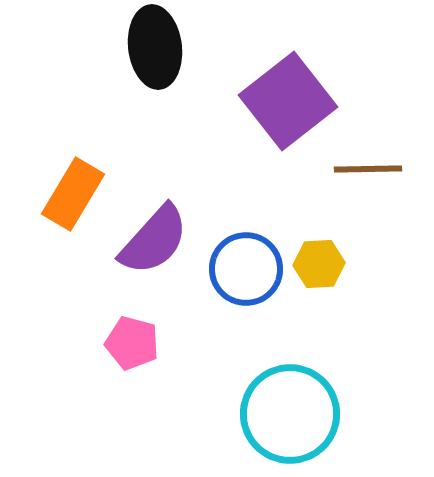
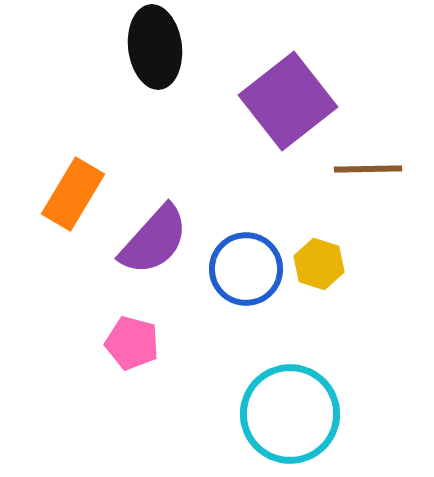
yellow hexagon: rotated 21 degrees clockwise
